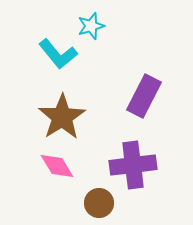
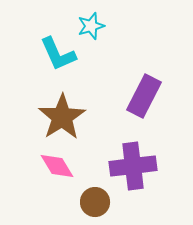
cyan L-shape: rotated 15 degrees clockwise
purple cross: moved 1 px down
brown circle: moved 4 px left, 1 px up
